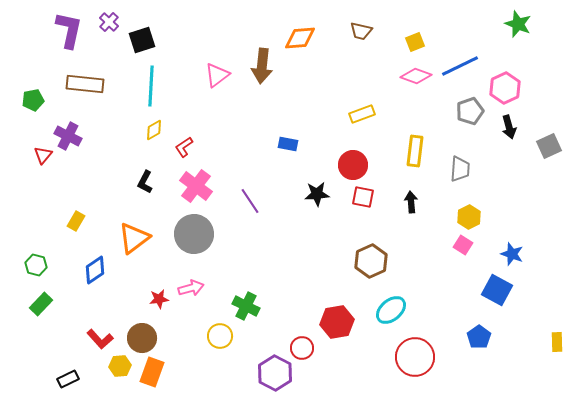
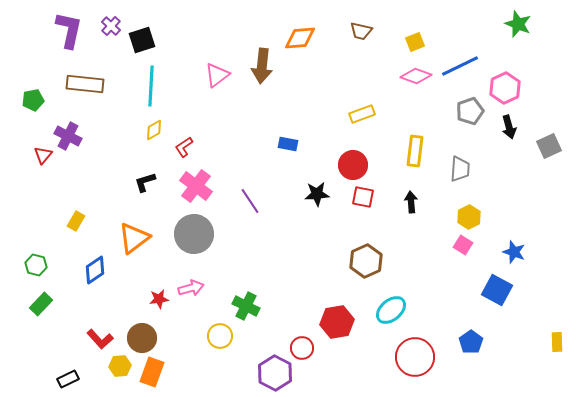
purple cross at (109, 22): moved 2 px right, 4 px down
black L-shape at (145, 182): rotated 45 degrees clockwise
blue star at (512, 254): moved 2 px right, 2 px up
brown hexagon at (371, 261): moved 5 px left
blue pentagon at (479, 337): moved 8 px left, 5 px down
